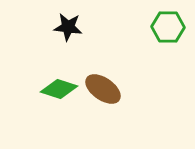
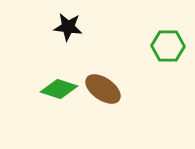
green hexagon: moved 19 px down
